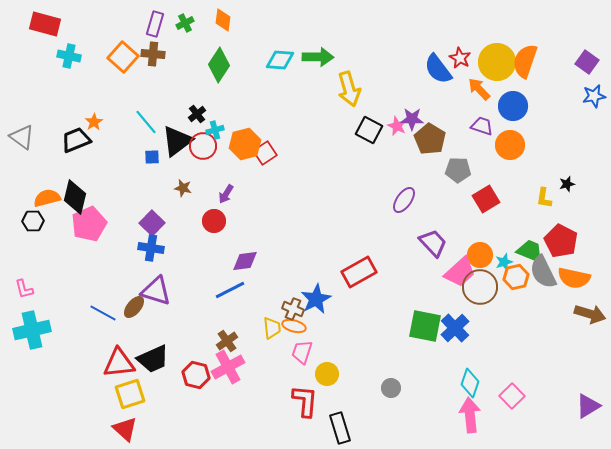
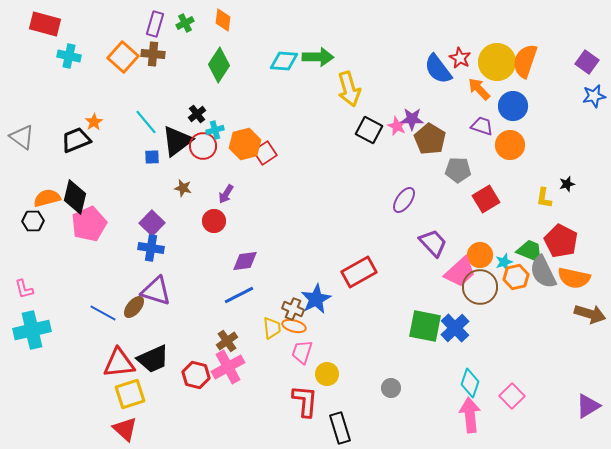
cyan diamond at (280, 60): moved 4 px right, 1 px down
blue line at (230, 290): moved 9 px right, 5 px down
